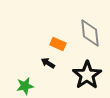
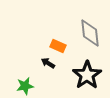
orange rectangle: moved 2 px down
